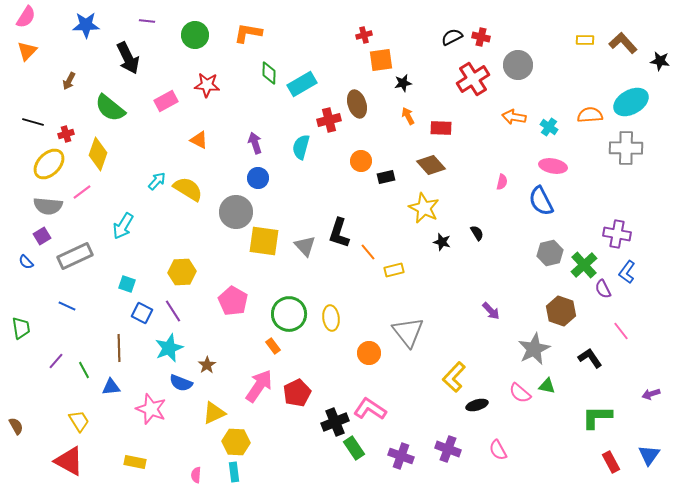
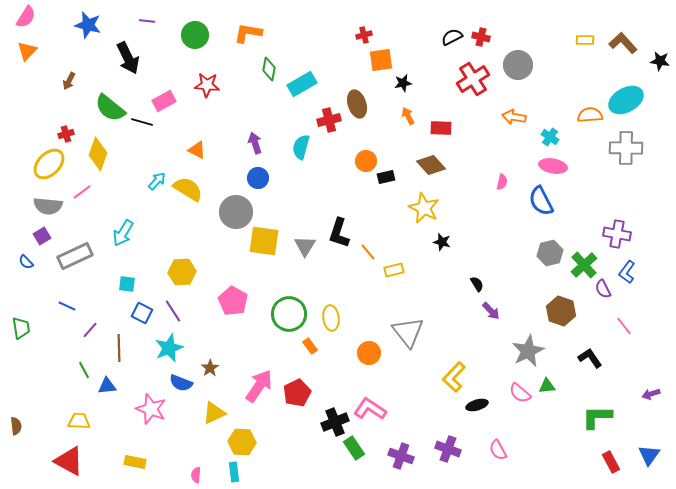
blue star at (86, 25): moved 2 px right; rotated 16 degrees clockwise
green diamond at (269, 73): moved 4 px up; rotated 10 degrees clockwise
pink rectangle at (166, 101): moved 2 px left
cyan ellipse at (631, 102): moved 5 px left, 2 px up
black line at (33, 122): moved 109 px right
cyan cross at (549, 127): moved 1 px right, 10 px down
orange triangle at (199, 140): moved 2 px left, 10 px down
orange circle at (361, 161): moved 5 px right
cyan arrow at (123, 226): moved 7 px down
black semicircle at (477, 233): moved 51 px down
gray triangle at (305, 246): rotated 15 degrees clockwise
cyan square at (127, 284): rotated 12 degrees counterclockwise
pink line at (621, 331): moved 3 px right, 5 px up
orange rectangle at (273, 346): moved 37 px right
gray star at (534, 349): moved 6 px left, 2 px down
purple line at (56, 361): moved 34 px right, 31 px up
brown star at (207, 365): moved 3 px right, 3 px down
green triangle at (547, 386): rotated 18 degrees counterclockwise
blue triangle at (111, 387): moved 4 px left, 1 px up
yellow trapezoid at (79, 421): rotated 55 degrees counterclockwise
brown semicircle at (16, 426): rotated 24 degrees clockwise
yellow hexagon at (236, 442): moved 6 px right
